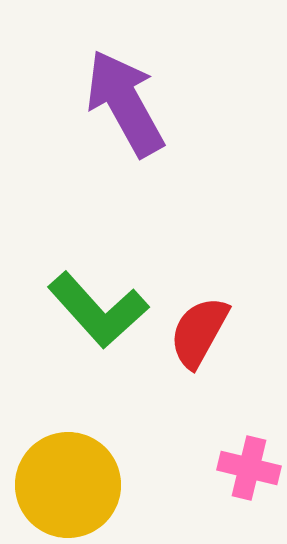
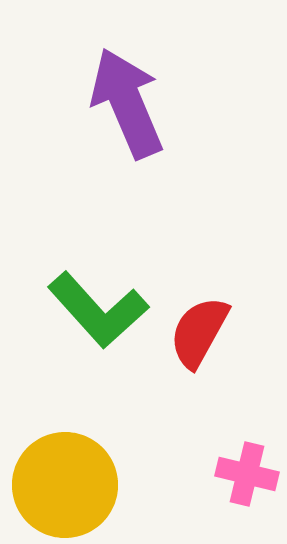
purple arrow: moved 2 px right; rotated 6 degrees clockwise
pink cross: moved 2 px left, 6 px down
yellow circle: moved 3 px left
